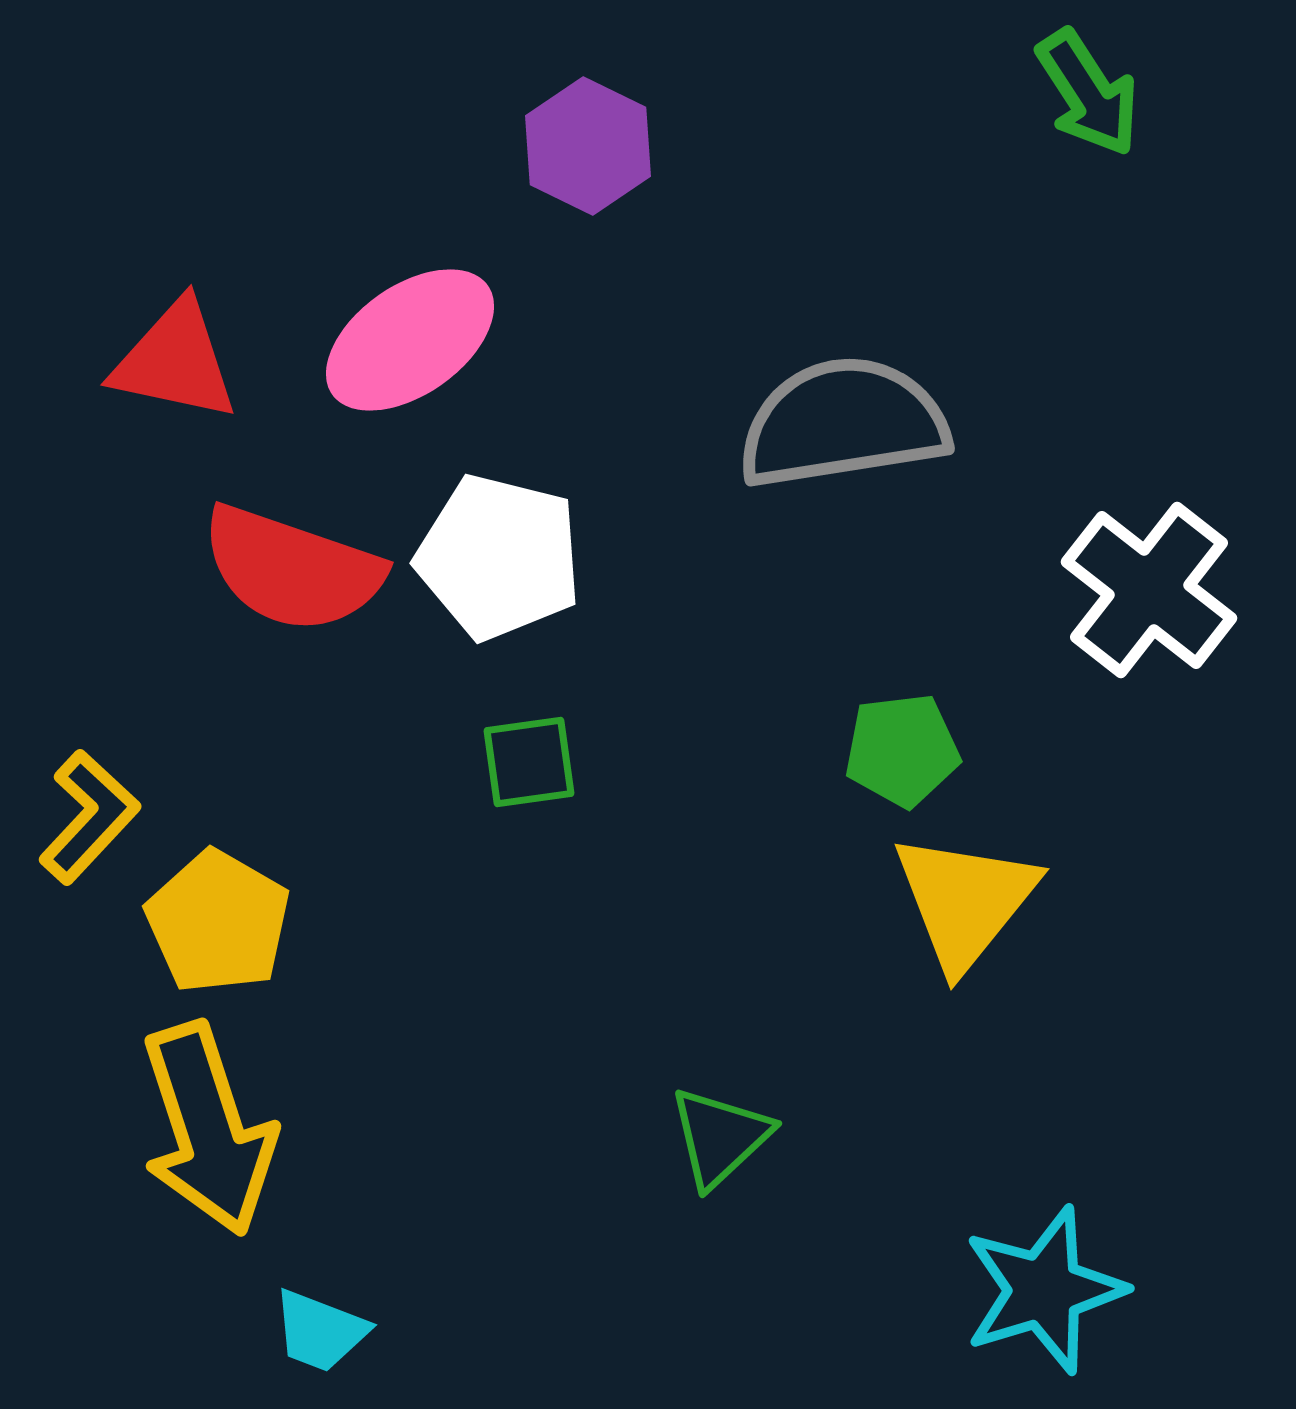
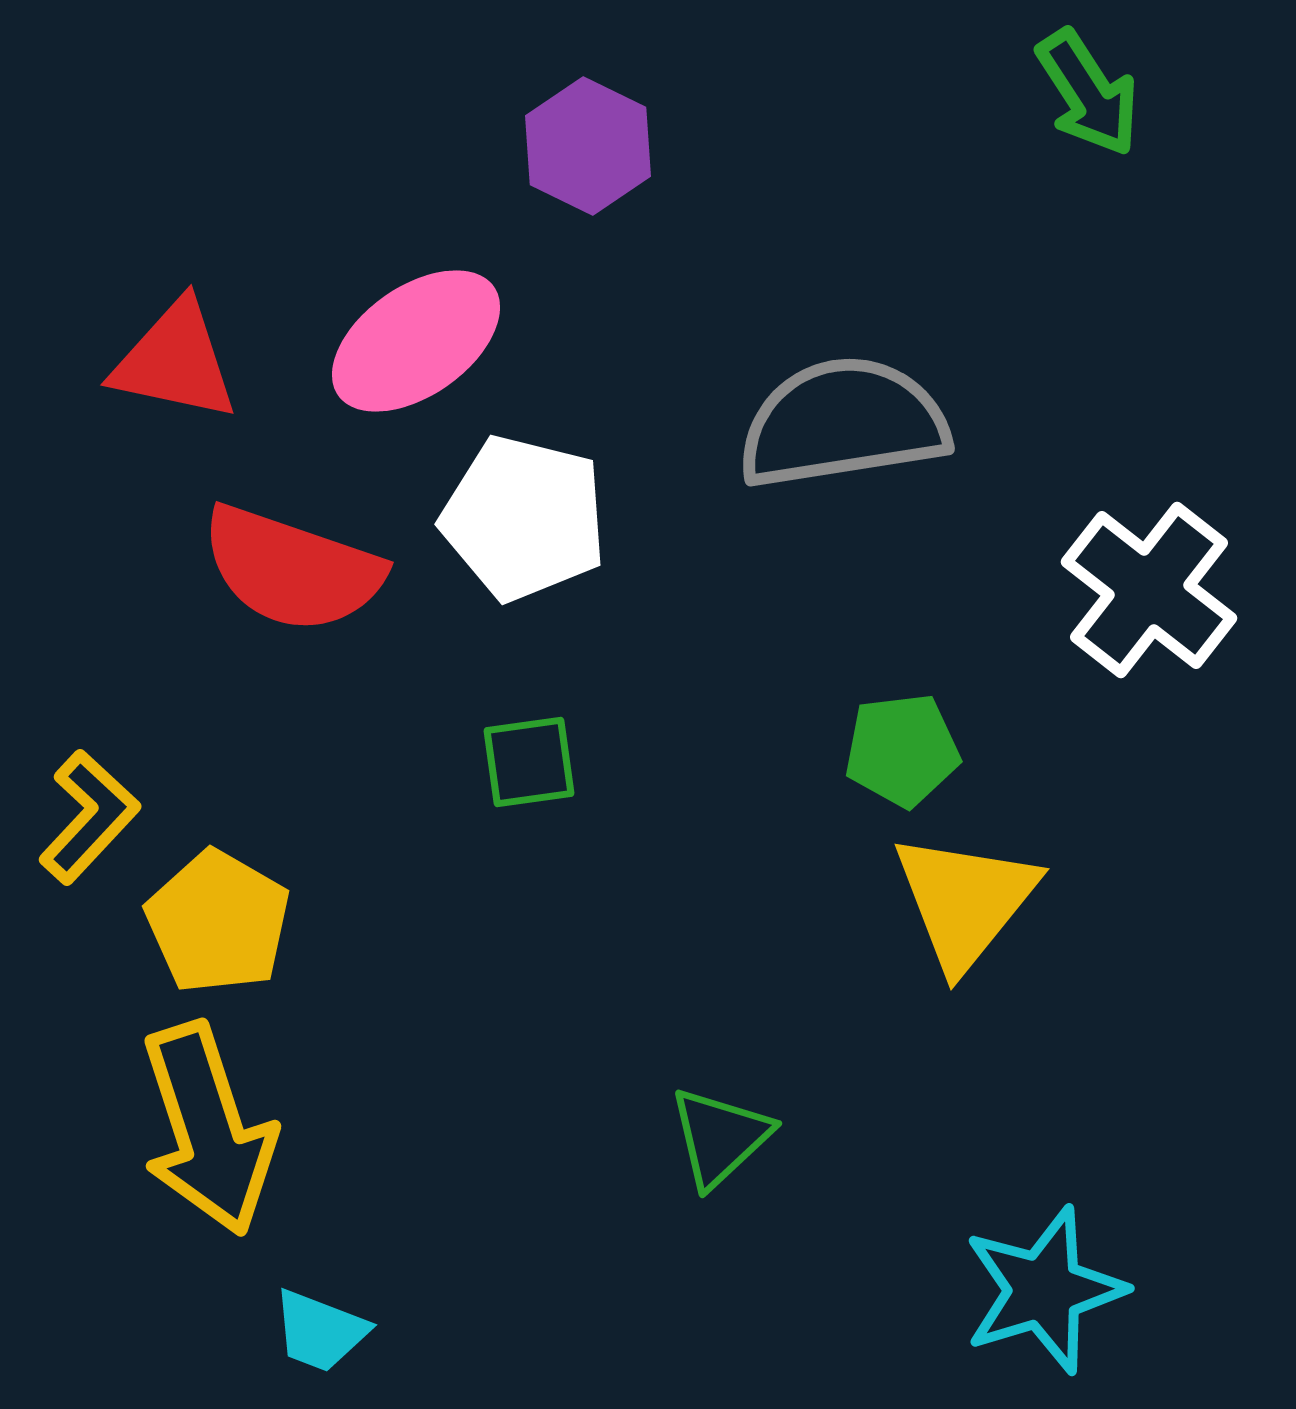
pink ellipse: moved 6 px right, 1 px down
white pentagon: moved 25 px right, 39 px up
